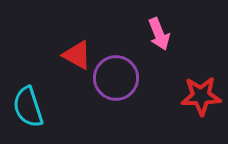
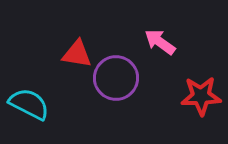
pink arrow: moved 1 px right, 8 px down; rotated 148 degrees clockwise
red triangle: moved 1 px up; rotated 20 degrees counterclockwise
cyan semicircle: moved 1 px right, 3 px up; rotated 135 degrees clockwise
